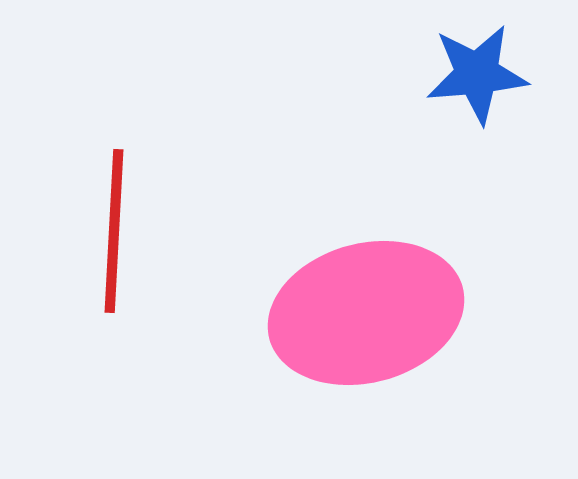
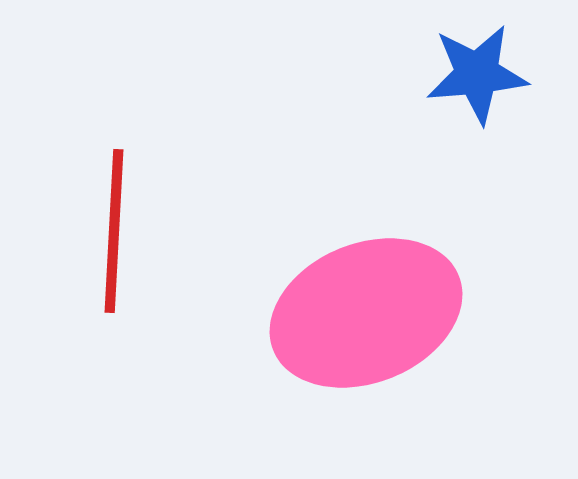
pink ellipse: rotated 7 degrees counterclockwise
